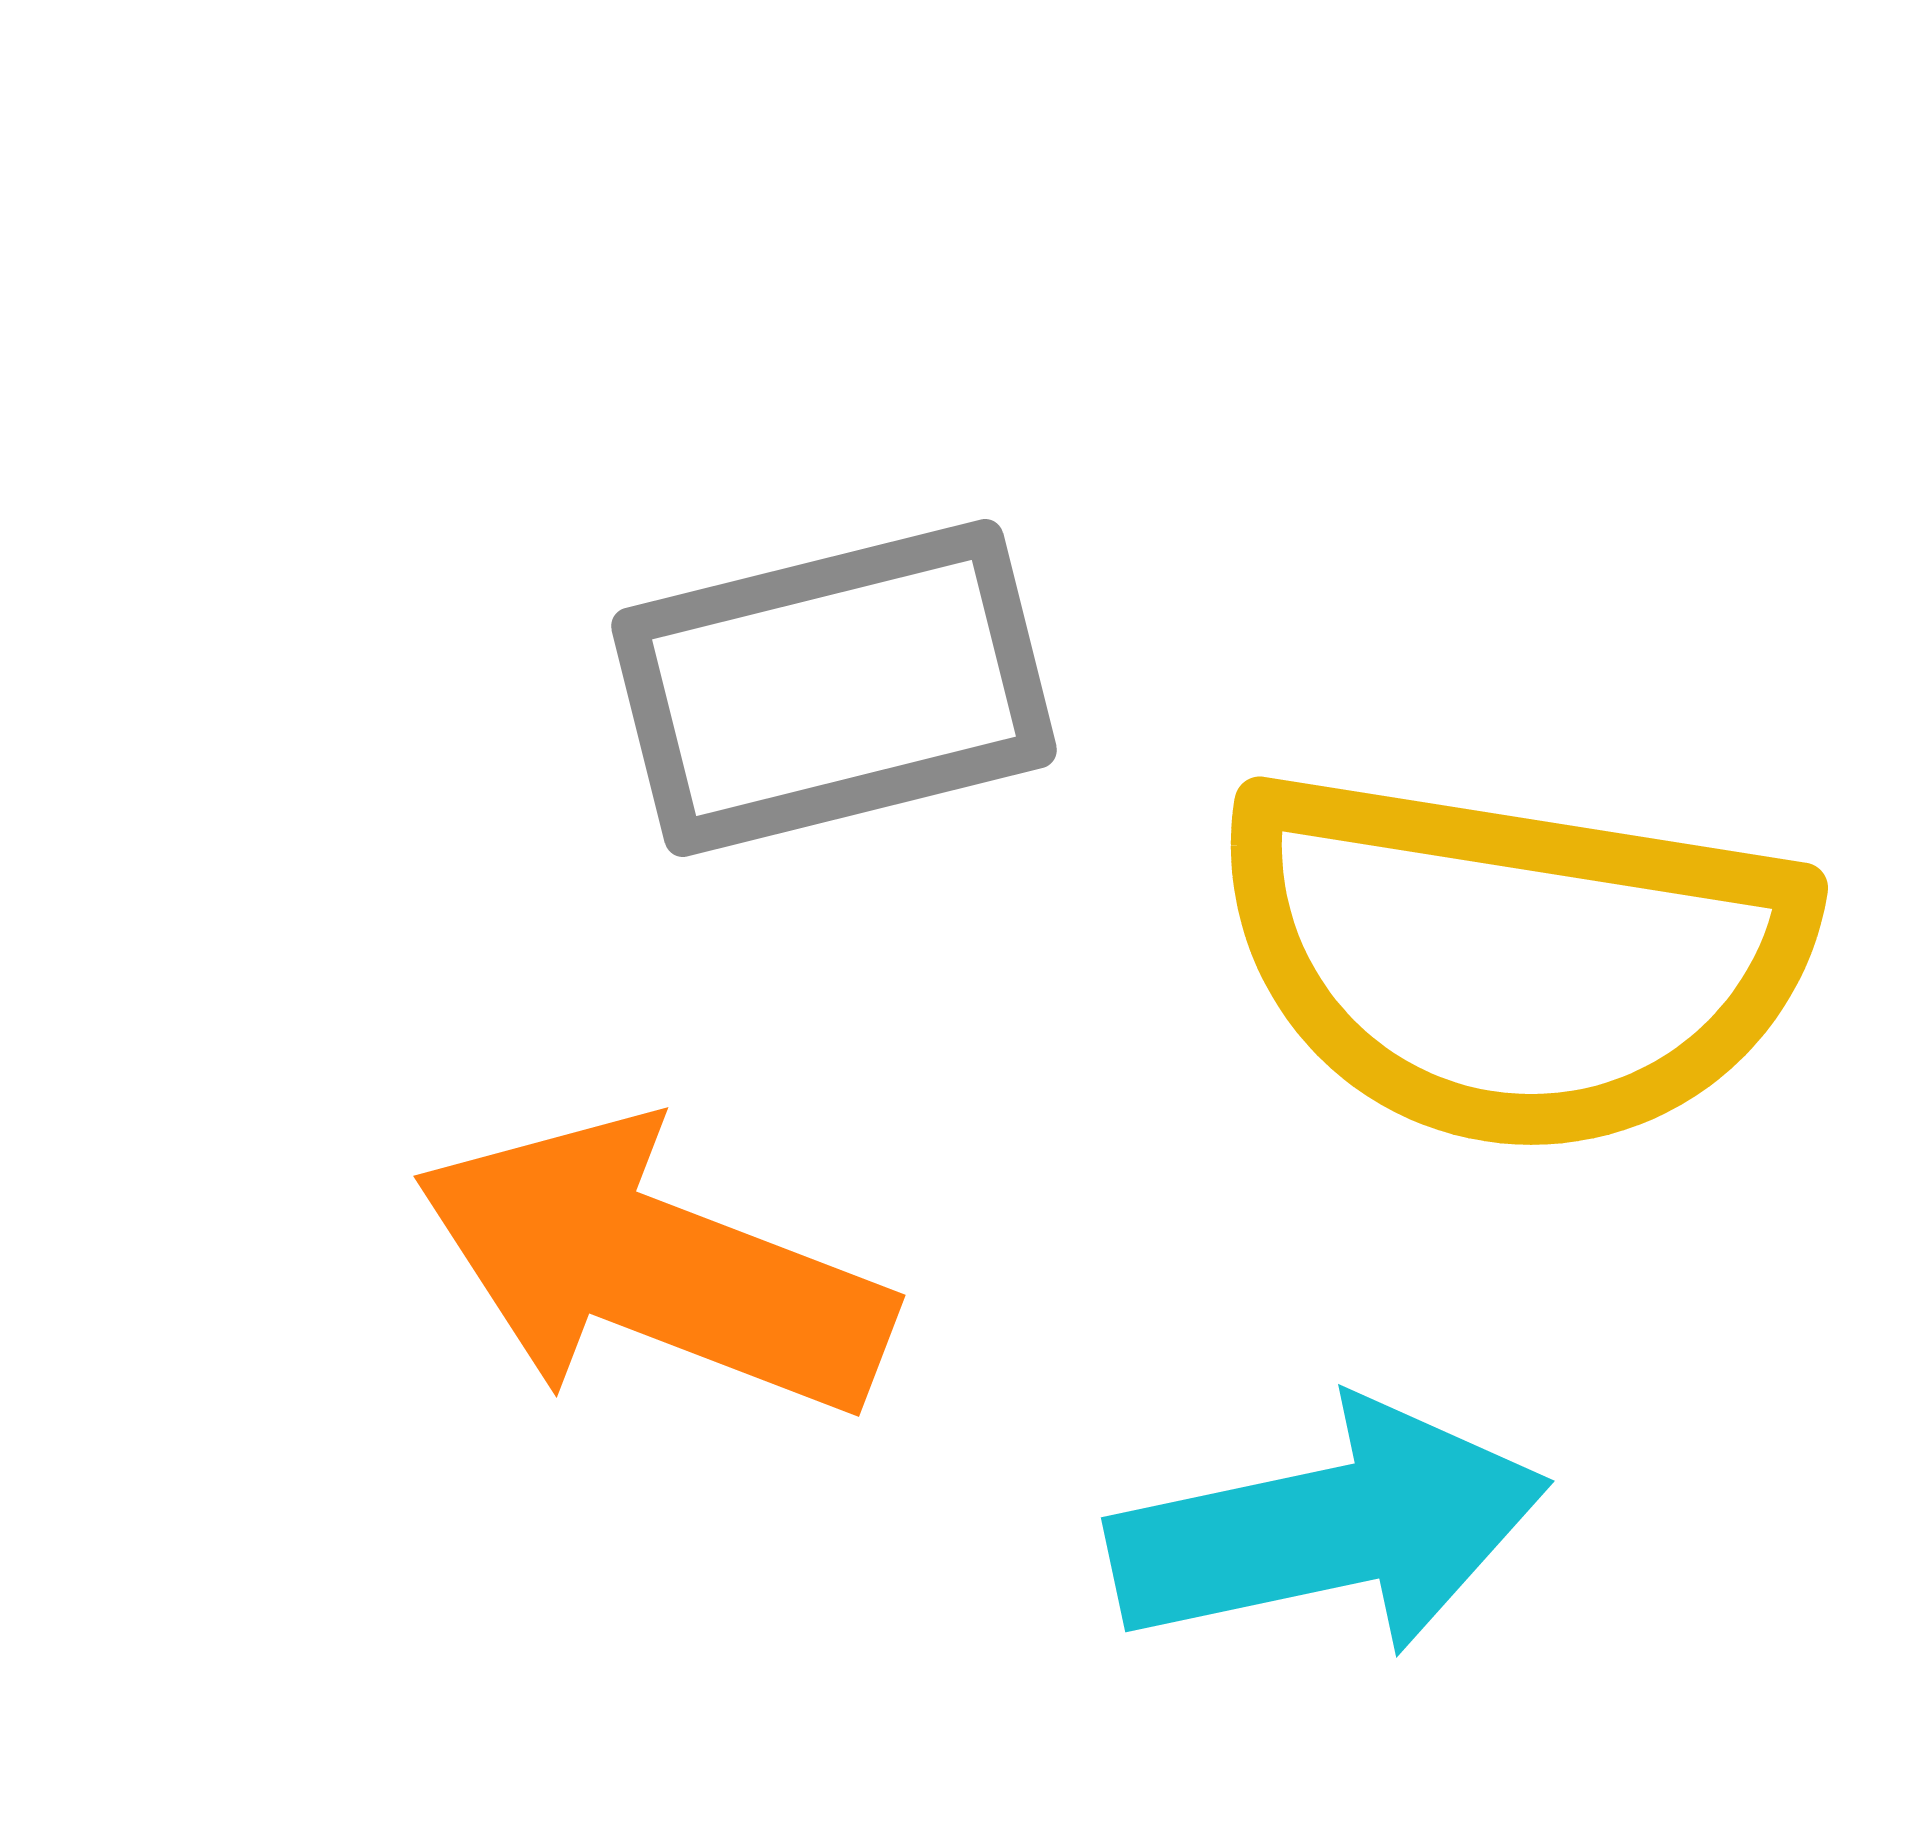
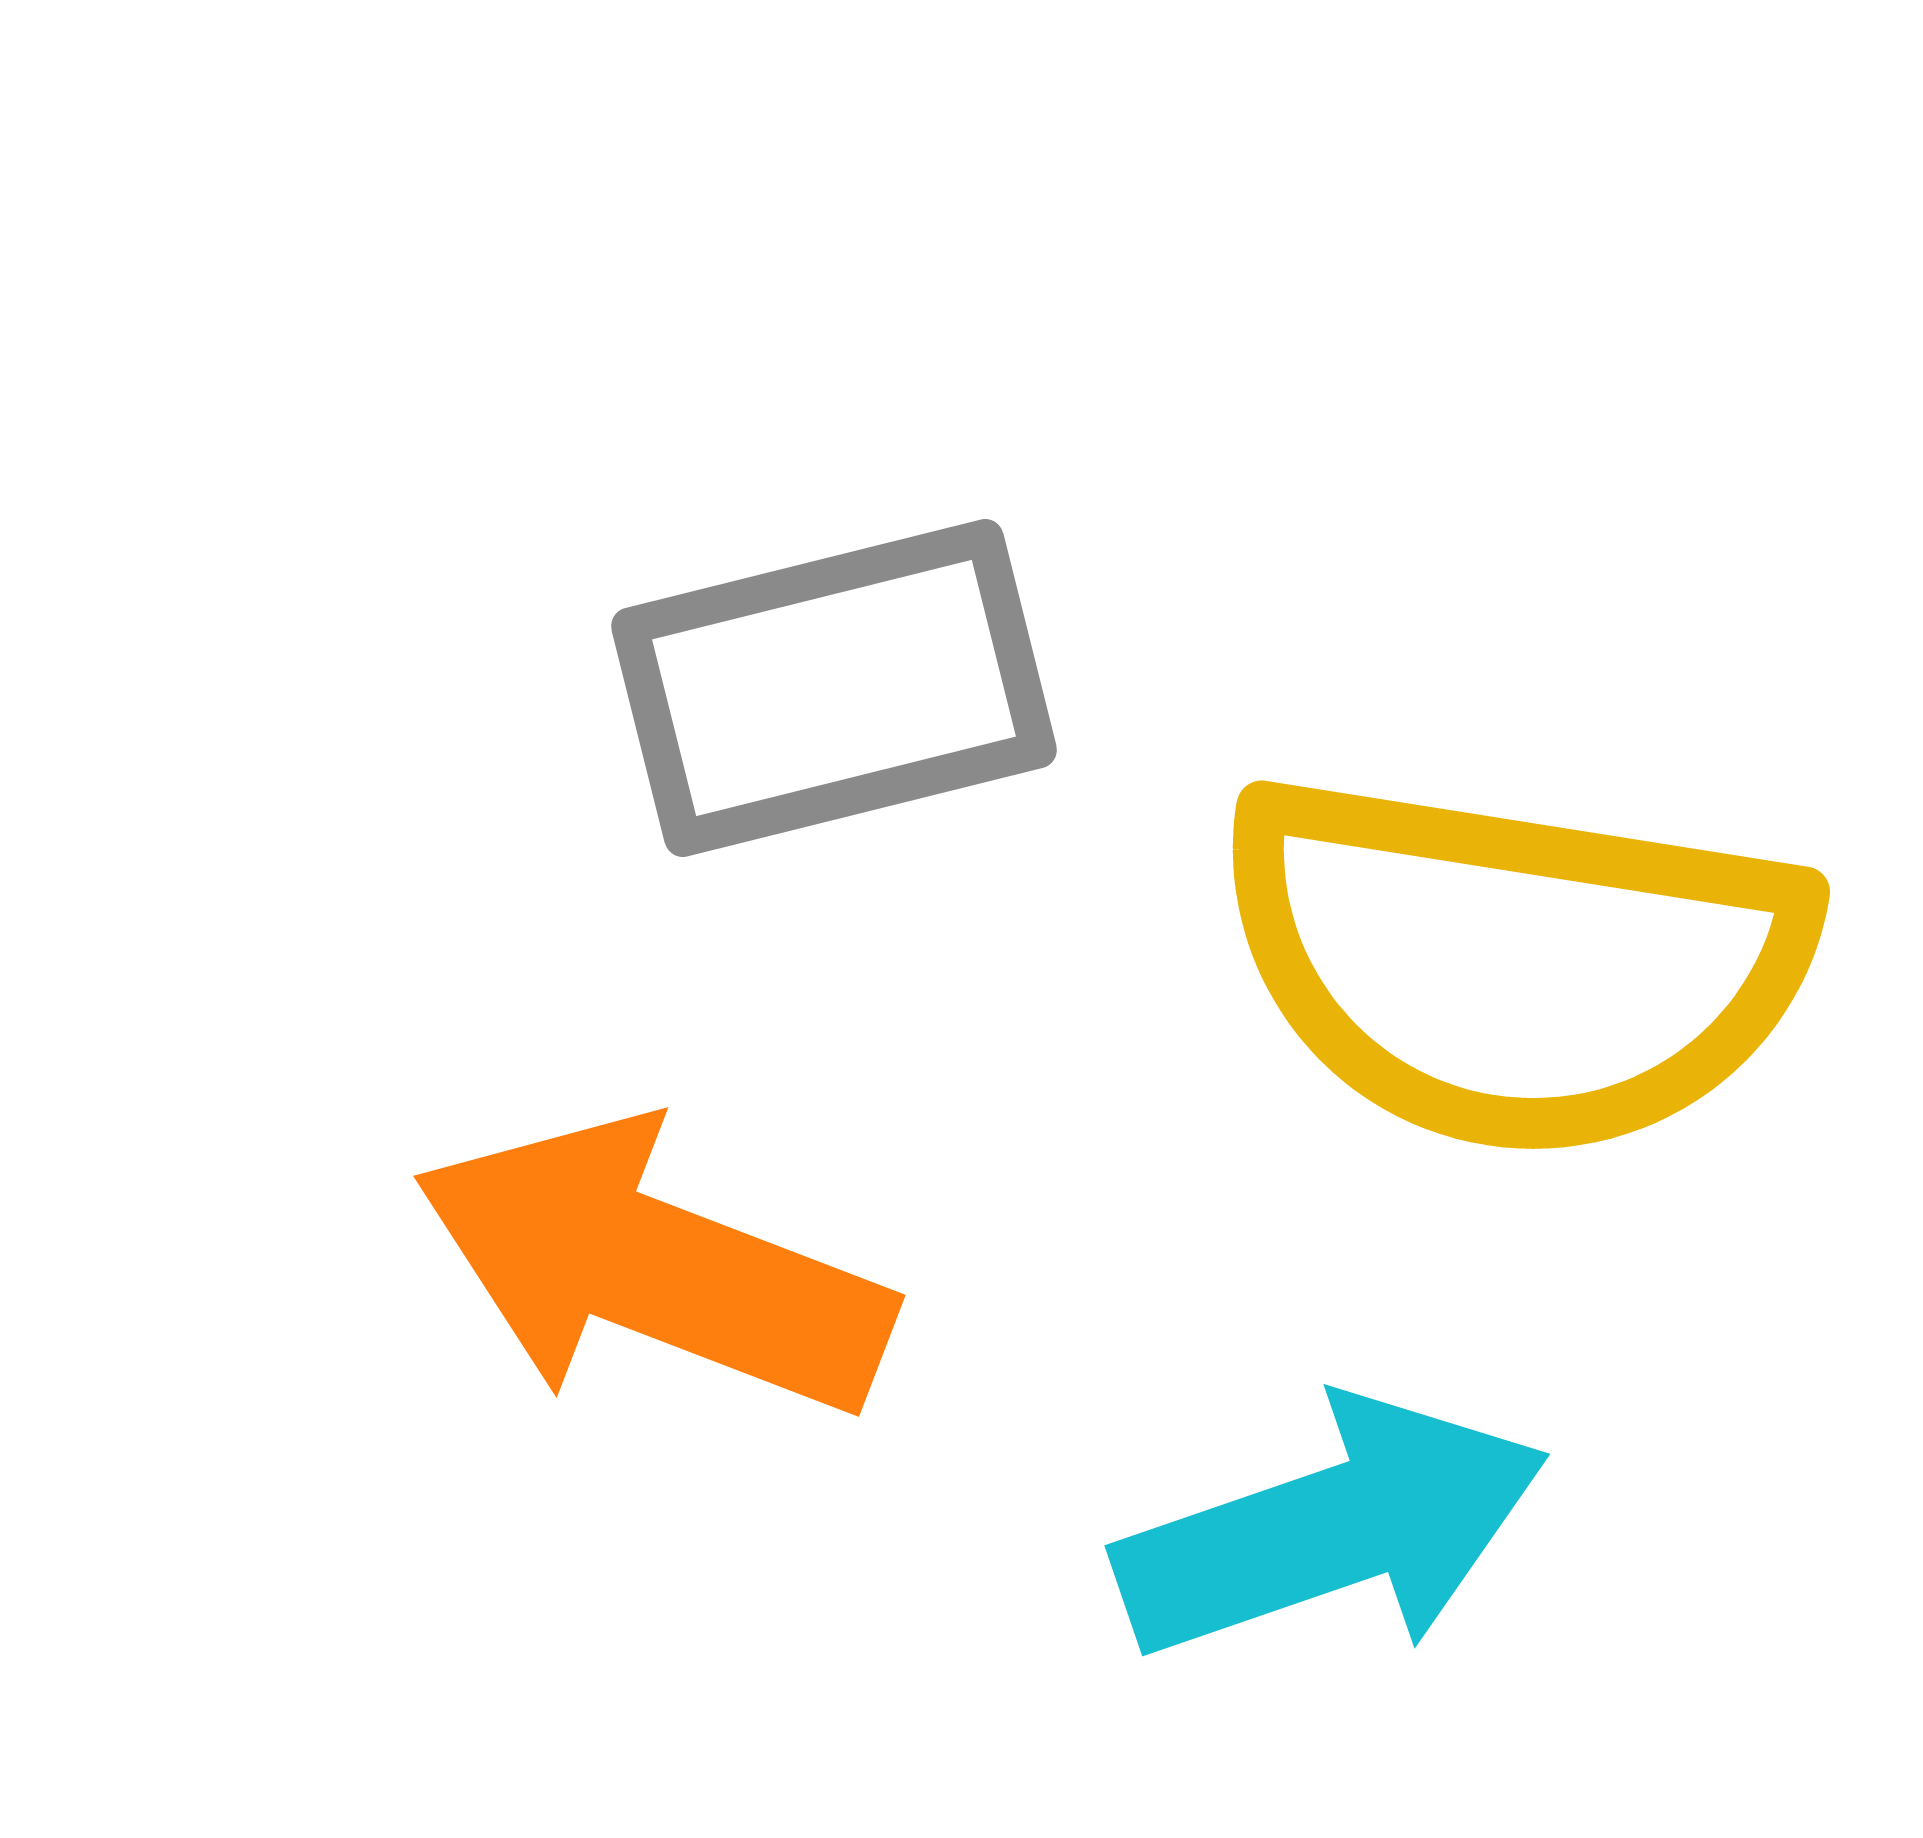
yellow semicircle: moved 2 px right, 4 px down
cyan arrow: moved 3 px right; rotated 7 degrees counterclockwise
